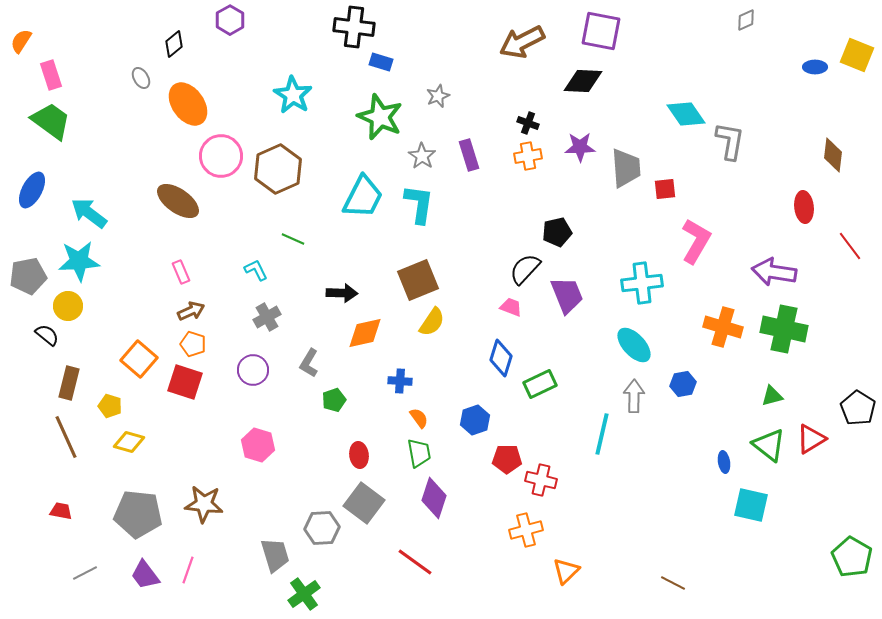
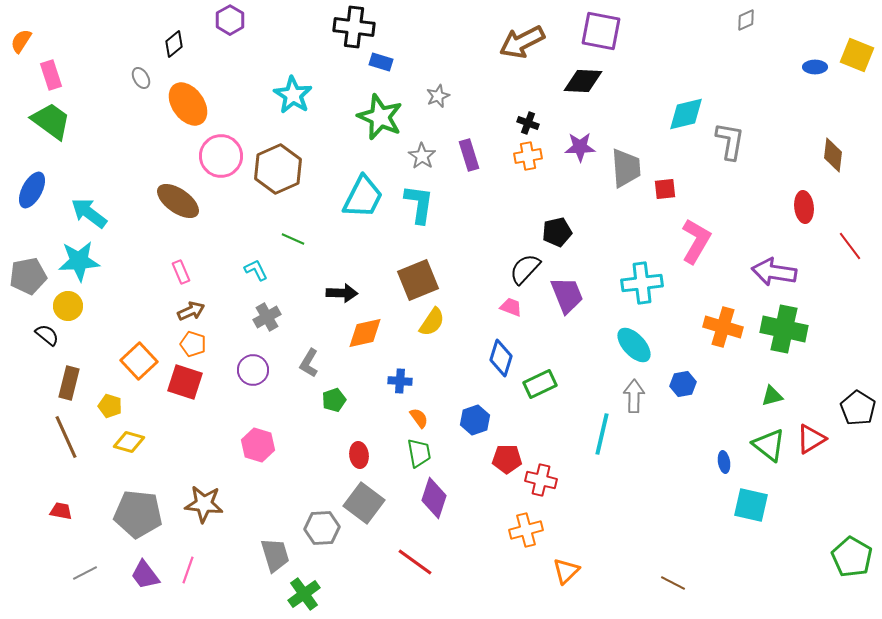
cyan diamond at (686, 114): rotated 69 degrees counterclockwise
orange square at (139, 359): moved 2 px down; rotated 6 degrees clockwise
